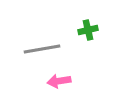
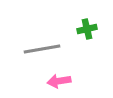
green cross: moved 1 px left, 1 px up
